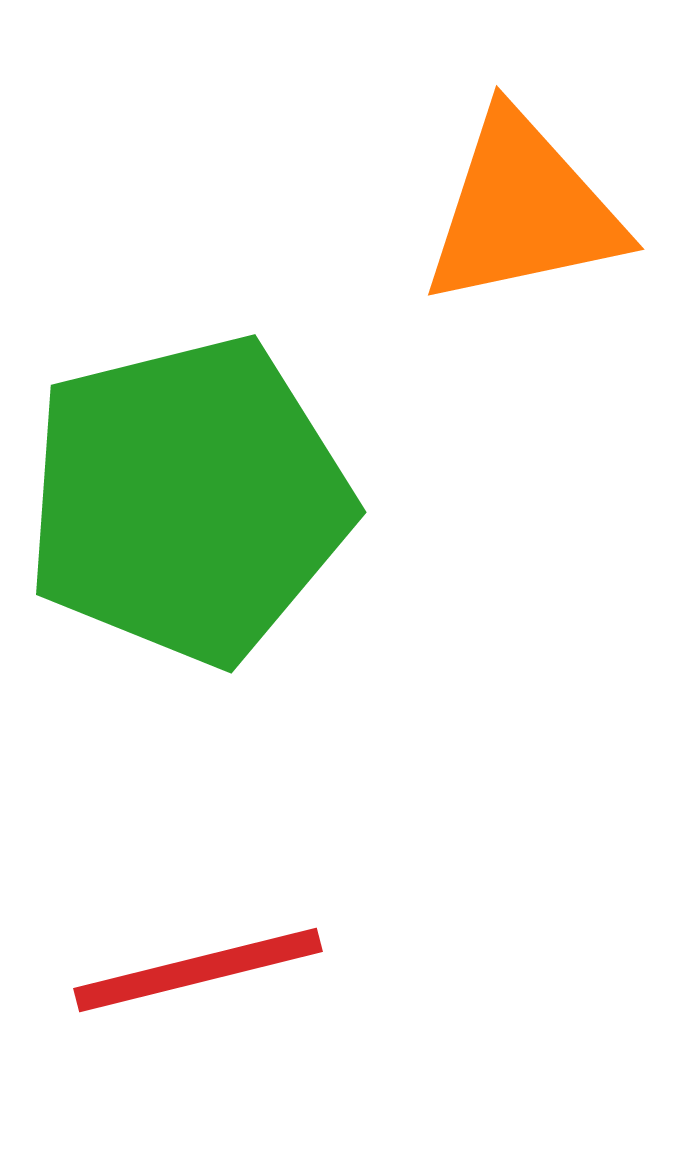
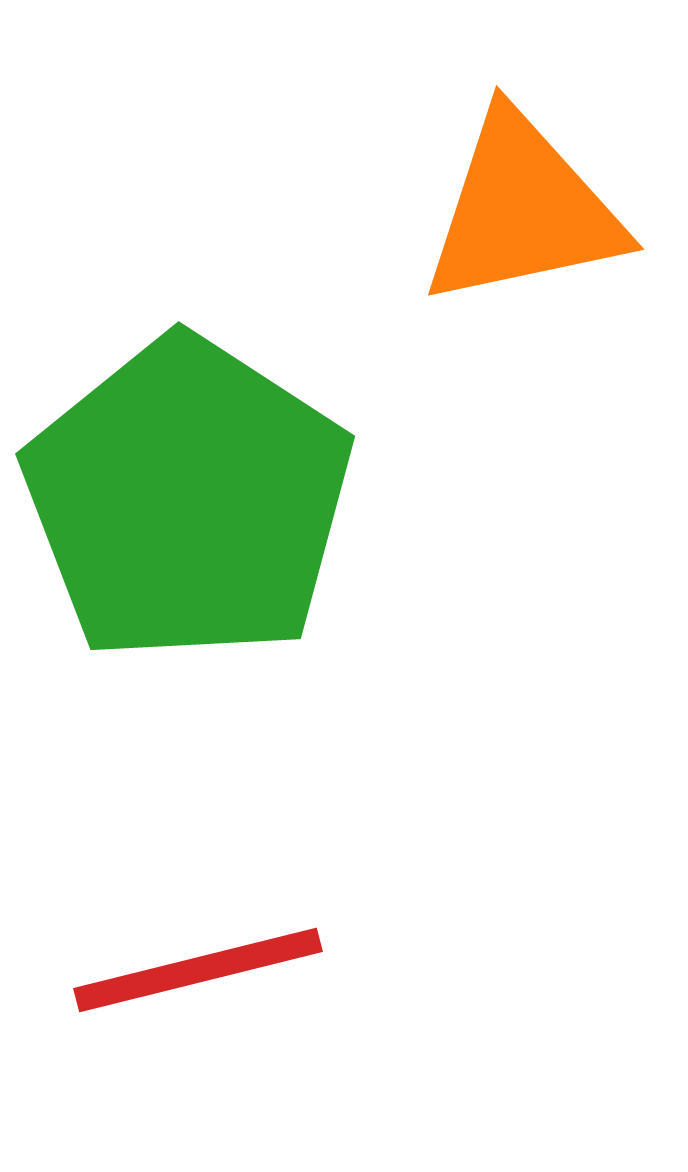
green pentagon: rotated 25 degrees counterclockwise
